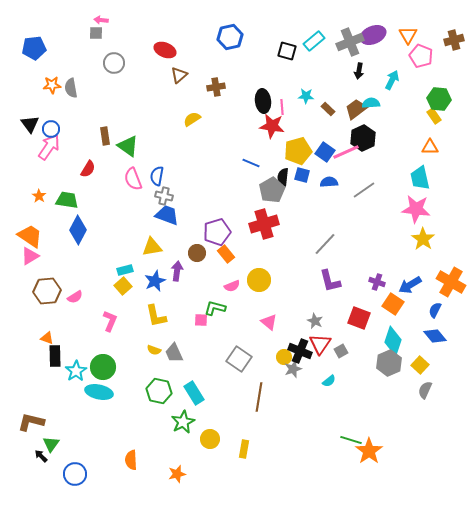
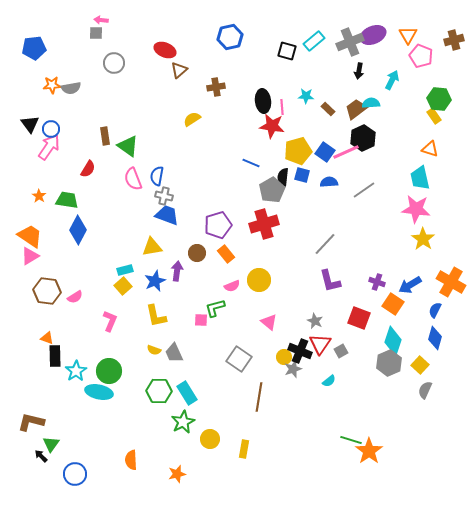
brown triangle at (179, 75): moved 5 px up
gray semicircle at (71, 88): rotated 90 degrees counterclockwise
orange triangle at (430, 147): moved 2 px down; rotated 18 degrees clockwise
purple pentagon at (217, 232): moved 1 px right, 7 px up
brown hexagon at (47, 291): rotated 12 degrees clockwise
green L-shape at (215, 308): rotated 30 degrees counterclockwise
blue diamond at (435, 336): moved 2 px down; rotated 55 degrees clockwise
green circle at (103, 367): moved 6 px right, 4 px down
green hexagon at (159, 391): rotated 10 degrees counterclockwise
cyan rectangle at (194, 393): moved 7 px left
